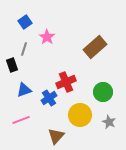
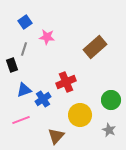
pink star: rotated 28 degrees counterclockwise
green circle: moved 8 px right, 8 px down
blue cross: moved 6 px left, 1 px down
gray star: moved 8 px down
